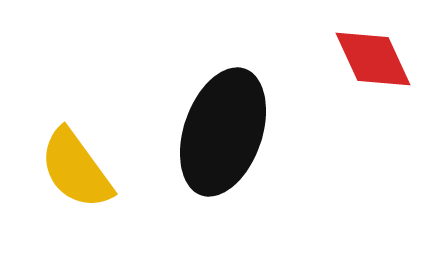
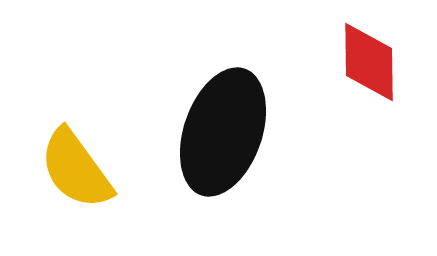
red diamond: moved 4 px left, 3 px down; rotated 24 degrees clockwise
